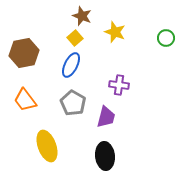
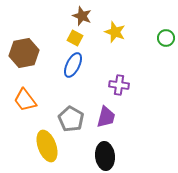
yellow square: rotated 21 degrees counterclockwise
blue ellipse: moved 2 px right
gray pentagon: moved 2 px left, 16 px down
